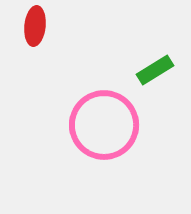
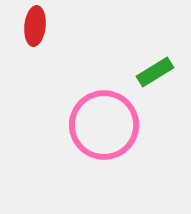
green rectangle: moved 2 px down
